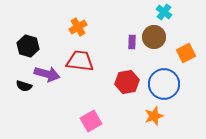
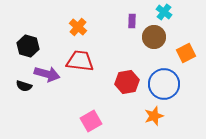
orange cross: rotated 18 degrees counterclockwise
purple rectangle: moved 21 px up
